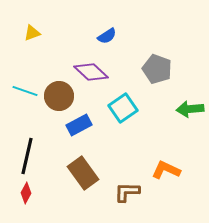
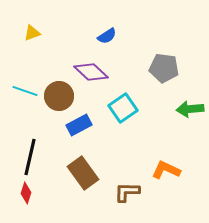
gray pentagon: moved 7 px right, 1 px up; rotated 12 degrees counterclockwise
black line: moved 3 px right, 1 px down
red diamond: rotated 10 degrees counterclockwise
